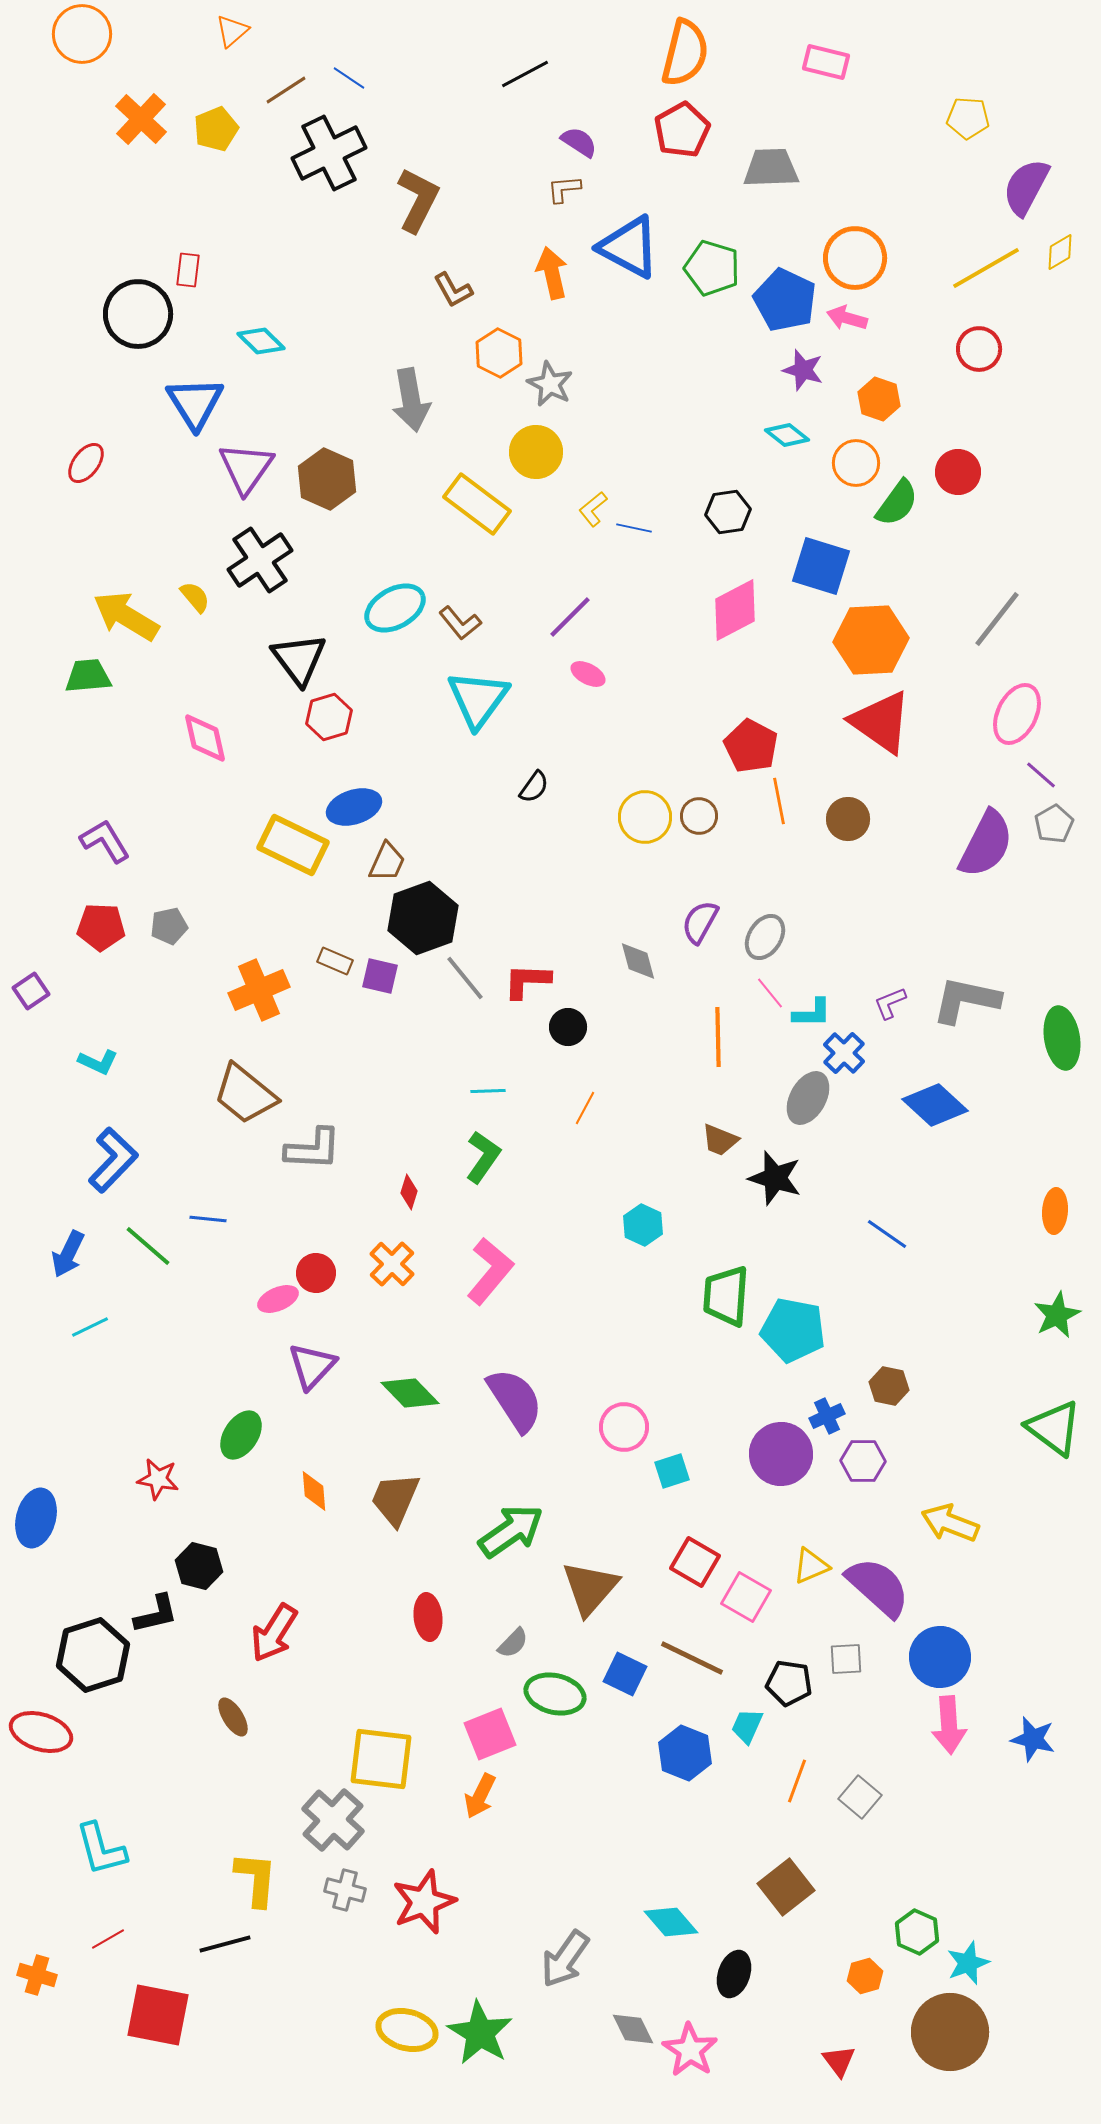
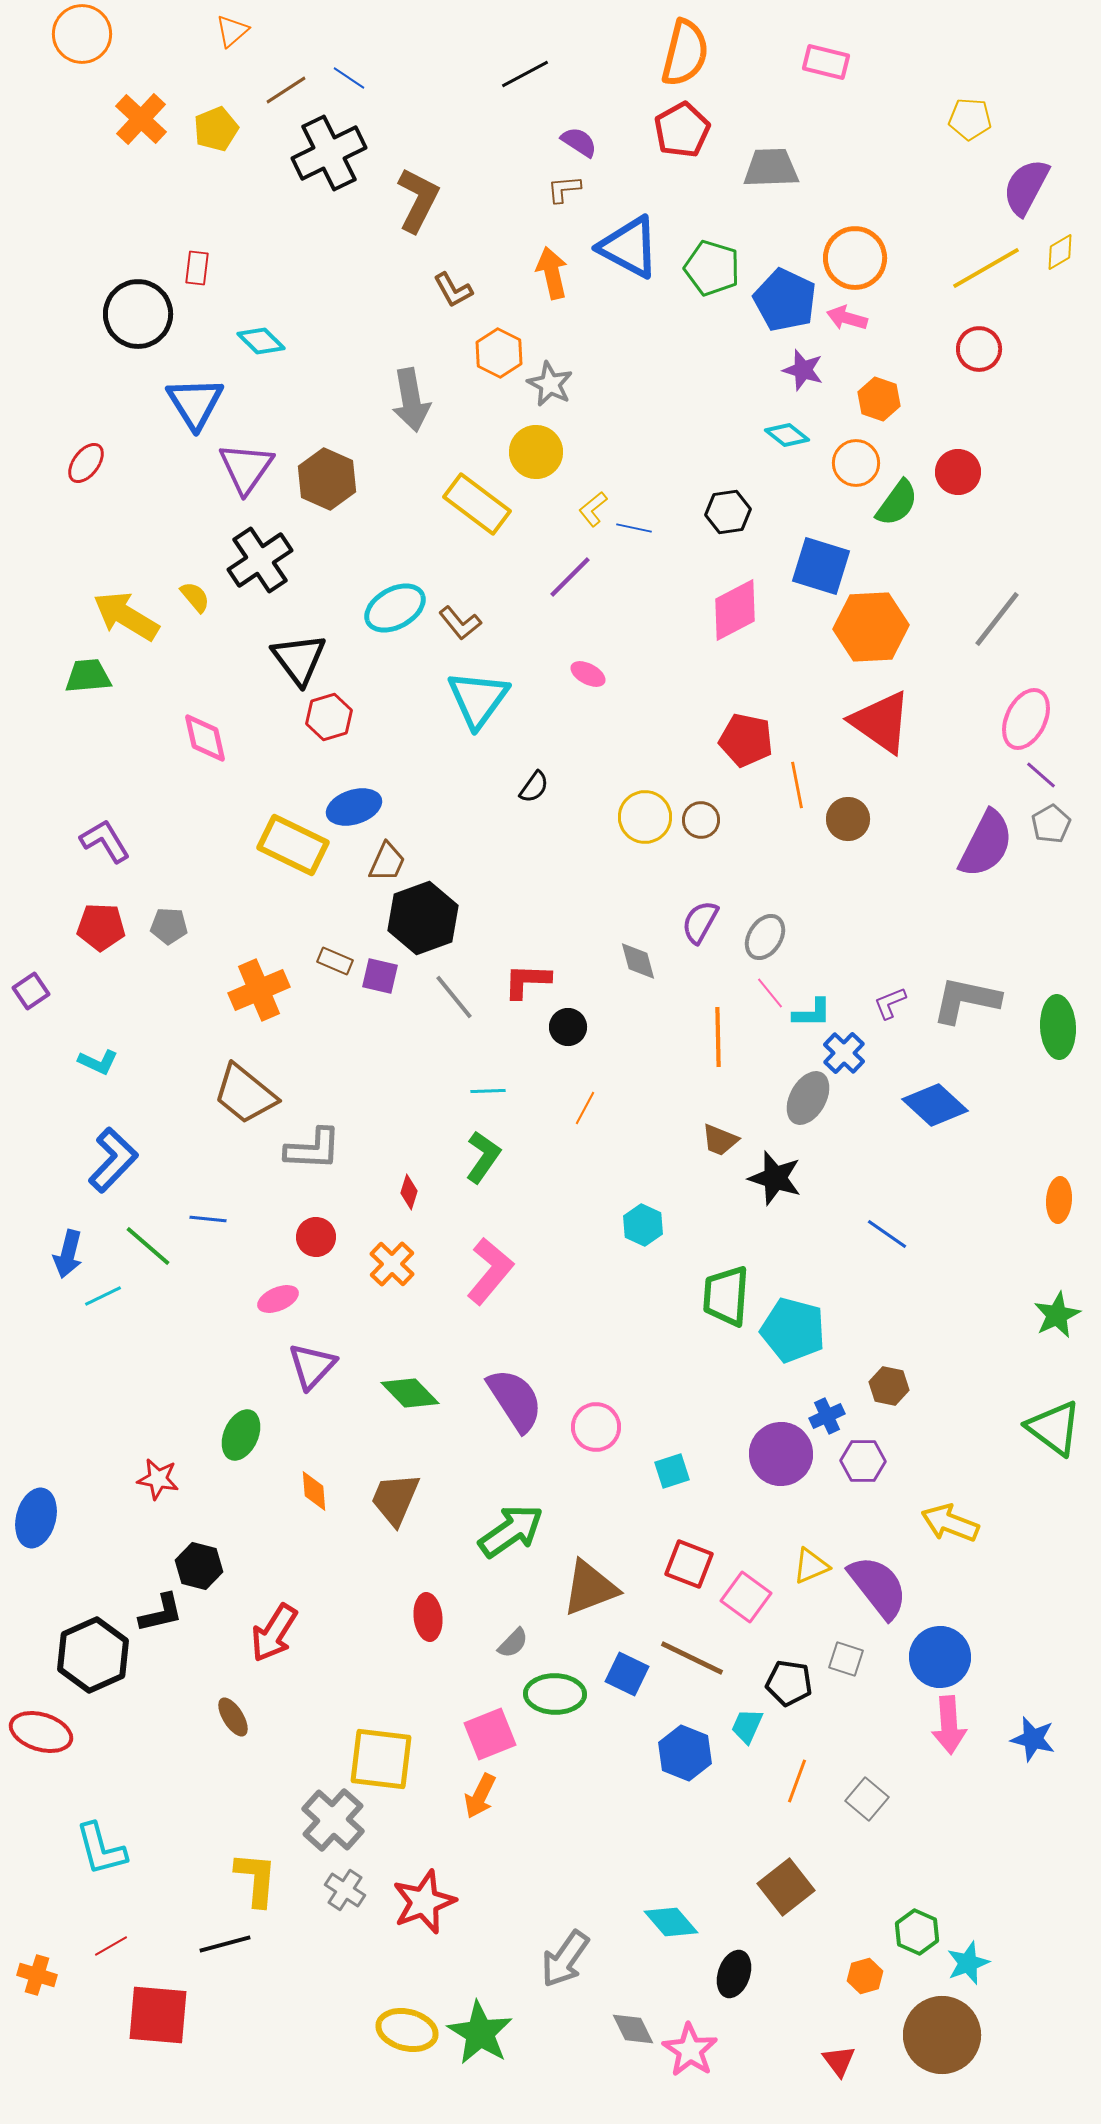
yellow pentagon at (968, 118): moved 2 px right, 1 px down
red rectangle at (188, 270): moved 9 px right, 2 px up
purple line at (570, 617): moved 40 px up
orange hexagon at (871, 640): moved 13 px up
pink ellipse at (1017, 714): moved 9 px right, 5 px down
red pentagon at (751, 746): moved 5 px left, 6 px up; rotated 16 degrees counterclockwise
orange line at (779, 801): moved 18 px right, 16 px up
brown circle at (699, 816): moved 2 px right, 4 px down
gray pentagon at (1054, 824): moved 3 px left
gray pentagon at (169, 926): rotated 15 degrees clockwise
gray line at (465, 978): moved 11 px left, 19 px down
green ellipse at (1062, 1038): moved 4 px left, 11 px up; rotated 6 degrees clockwise
orange ellipse at (1055, 1211): moved 4 px right, 11 px up
blue arrow at (68, 1254): rotated 12 degrees counterclockwise
red circle at (316, 1273): moved 36 px up
cyan line at (90, 1327): moved 13 px right, 31 px up
cyan pentagon at (793, 1330): rotated 4 degrees clockwise
pink circle at (624, 1427): moved 28 px left
green ellipse at (241, 1435): rotated 9 degrees counterclockwise
red square at (695, 1562): moved 6 px left, 2 px down; rotated 9 degrees counterclockwise
purple semicircle at (878, 1587): rotated 10 degrees clockwise
brown triangle at (590, 1588): rotated 28 degrees clockwise
pink square at (746, 1597): rotated 6 degrees clockwise
black L-shape at (156, 1614): moved 5 px right, 1 px up
black hexagon at (93, 1655): rotated 6 degrees counterclockwise
gray square at (846, 1659): rotated 21 degrees clockwise
blue square at (625, 1674): moved 2 px right
green ellipse at (555, 1694): rotated 12 degrees counterclockwise
gray square at (860, 1797): moved 7 px right, 2 px down
gray cross at (345, 1890): rotated 18 degrees clockwise
red line at (108, 1939): moved 3 px right, 7 px down
red square at (158, 2015): rotated 6 degrees counterclockwise
brown circle at (950, 2032): moved 8 px left, 3 px down
